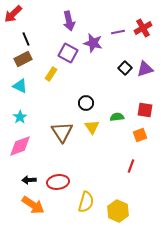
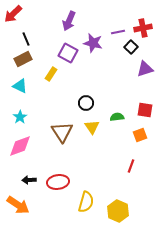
purple arrow: rotated 36 degrees clockwise
red cross: rotated 18 degrees clockwise
black square: moved 6 px right, 21 px up
orange arrow: moved 15 px left
